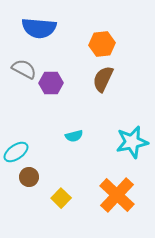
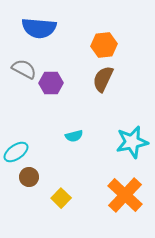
orange hexagon: moved 2 px right, 1 px down
orange cross: moved 8 px right
